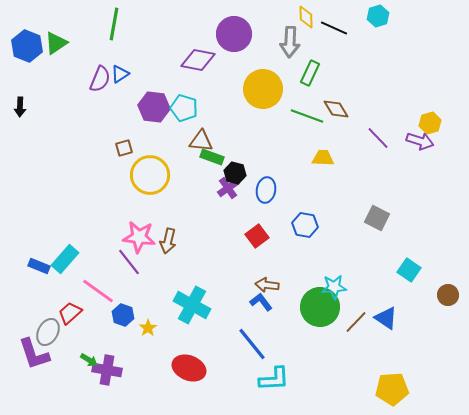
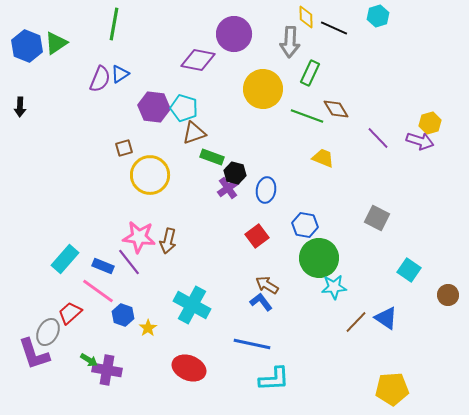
brown triangle at (201, 141): moved 7 px left, 8 px up; rotated 25 degrees counterclockwise
yellow trapezoid at (323, 158): rotated 20 degrees clockwise
blue rectangle at (39, 266): moved 64 px right
brown arrow at (267, 285): rotated 25 degrees clockwise
green circle at (320, 307): moved 1 px left, 49 px up
blue line at (252, 344): rotated 39 degrees counterclockwise
